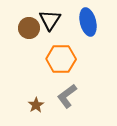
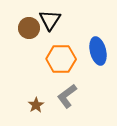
blue ellipse: moved 10 px right, 29 px down
